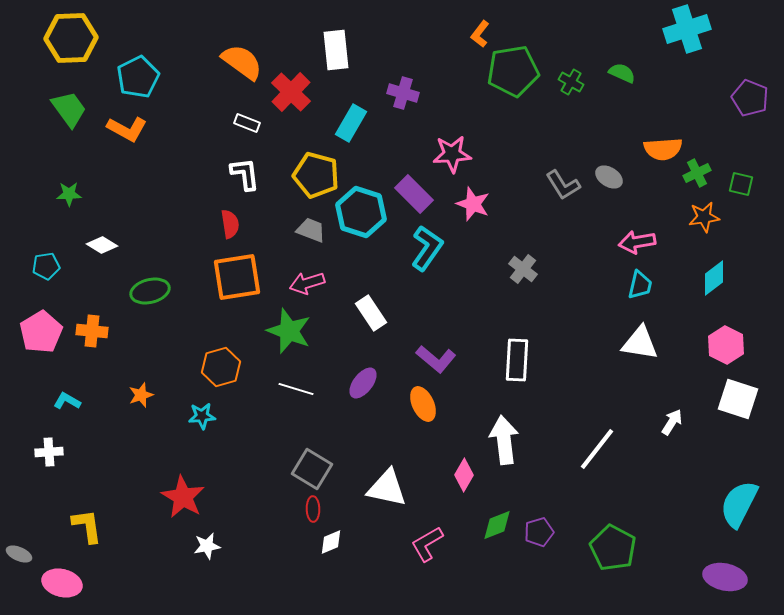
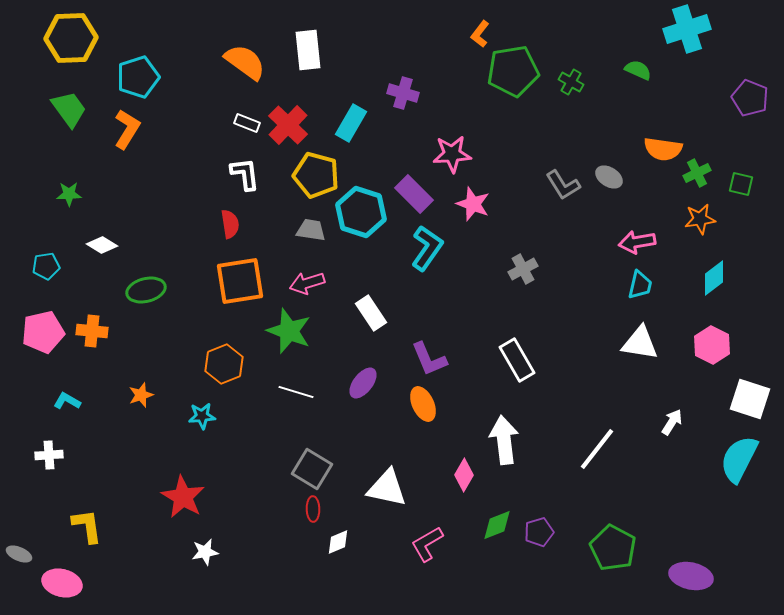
white rectangle at (336, 50): moved 28 px left
orange semicircle at (242, 62): moved 3 px right
green semicircle at (622, 73): moved 16 px right, 3 px up
cyan pentagon at (138, 77): rotated 9 degrees clockwise
red cross at (291, 92): moved 3 px left, 33 px down
orange L-shape at (127, 129): rotated 87 degrees counterclockwise
orange semicircle at (663, 149): rotated 12 degrees clockwise
orange star at (704, 217): moved 4 px left, 2 px down
gray trapezoid at (311, 230): rotated 12 degrees counterclockwise
gray cross at (523, 269): rotated 24 degrees clockwise
orange square at (237, 277): moved 3 px right, 4 px down
green ellipse at (150, 291): moved 4 px left, 1 px up
pink pentagon at (41, 332): moved 2 px right; rotated 18 degrees clockwise
pink hexagon at (726, 345): moved 14 px left
purple L-shape at (436, 359): moved 7 px left; rotated 27 degrees clockwise
white rectangle at (517, 360): rotated 33 degrees counterclockwise
orange hexagon at (221, 367): moved 3 px right, 3 px up; rotated 6 degrees counterclockwise
white line at (296, 389): moved 3 px down
white square at (738, 399): moved 12 px right
white cross at (49, 452): moved 3 px down
cyan semicircle at (739, 504): moved 45 px up
white diamond at (331, 542): moved 7 px right
white star at (207, 546): moved 2 px left, 6 px down
purple ellipse at (725, 577): moved 34 px left, 1 px up
